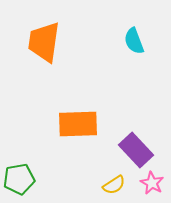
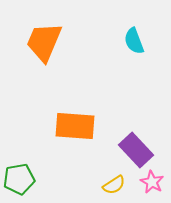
orange trapezoid: rotated 15 degrees clockwise
orange rectangle: moved 3 px left, 2 px down; rotated 6 degrees clockwise
pink star: moved 1 px up
